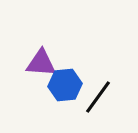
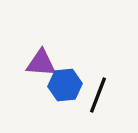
black line: moved 2 px up; rotated 15 degrees counterclockwise
